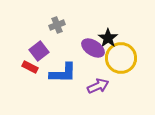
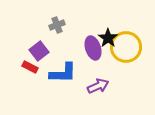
purple ellipse: rotated 40 degrees clockwise
yellow circle: moved 5 px right, 11 px up
